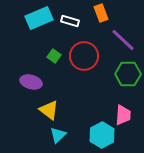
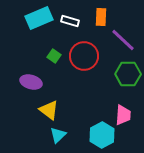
orange rectangle: moved 4 px down; rotated 24 degrees clockwise
